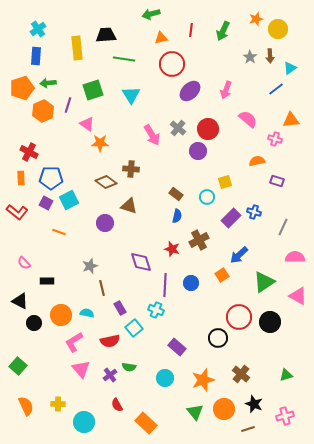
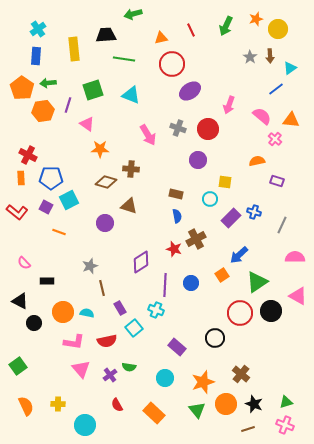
green arrow at (151, 14): moved 18 px left
red line at (191, 30): rotated 32 degrees counterclockwise
green arrow at (223, 31): moved 3 px right, 5 px up
yellow rectangle at (77, 48): moved 3 px left, 1 px down
orange pentagon at (22, 88): rotated 20 degrees counterclockwise
pink arrow at (226, 90): moved 3 px right, 15 px down
purple ellipse at (190, 91): rotated 10 degrees clockwise
cyan triangle at (131, 95): rotated 36 degrees counterclockwise
orange hexagon at (43, 111): rotated 15 degrees clockwise
pink semicircle at (248, 119): moved 14 px right, 3 px up
orange triangle at (291, 120): rotated 12 degrees clockwise
gray cross at (178, 128): rotated 21 degrees counterclockwise
pink arrow at (152, 135): moved 4 px left
pink cross at (275, 139): rotated 24 degrees clockwise
orange star at (100, 143): moved 6 px down
purple circle at (198, 151): moved 9 px down
red cross at (29, 152): moved 1 px left, 3 px down
brown diamond at (106, 182): rotated 20 degrees counterclockwise
yellow square at (225, 182): rotated 24 degrees clockwise
brown rectangle at (176, 194): rotated 24 degrees counterclockwise
cyan circle at (207, 197): moved 3 px right, 2 px down
purple square at (46, 203): moved 4 px down
blue semicircle at (177, 216): rotated 24 degrees counterclockwise
gray line at (283, 227): moved 1 px left, 2 px up
brown cross at (199, 240): moved 3 px left, 1 px up
red star at (172, 249): moved 2 px right
purple diamond at (141, 262): rotated 75 degrees clockwise
green triangle at (264, 282): moved 7 px left
orange circle at (61, 315): moved 2 px right, 3 px up
red circle at (239, 317): moved 1 px right, 4 px up
black circle at (270, 322): moved 1 px right, 11 px up
black circle at (218, 338): moved 3 px left
red semicircle at (110, 341): moved 3 px left
pink L-shape at (74, 342): rotated 140 degrees counterclockwise
green square at (18, 366): rotated 12 degrees clockwise
green triangle at (286, 375): moved 27 px down
orange star at (203, 380): moved 2 px down
orange circle at (224, 409): moved 2 px right, 5 px up
green triangle at (195, 412): moved 2 px right, 2 px up
pink cross at (285, 416): moved 9 px down; rotated 36 degrees clockwise
cyan circle at (84, 422): moved 1 px right, 3 px down
orange rectangle at (146, 423): moved 8 px right, 10 px up
